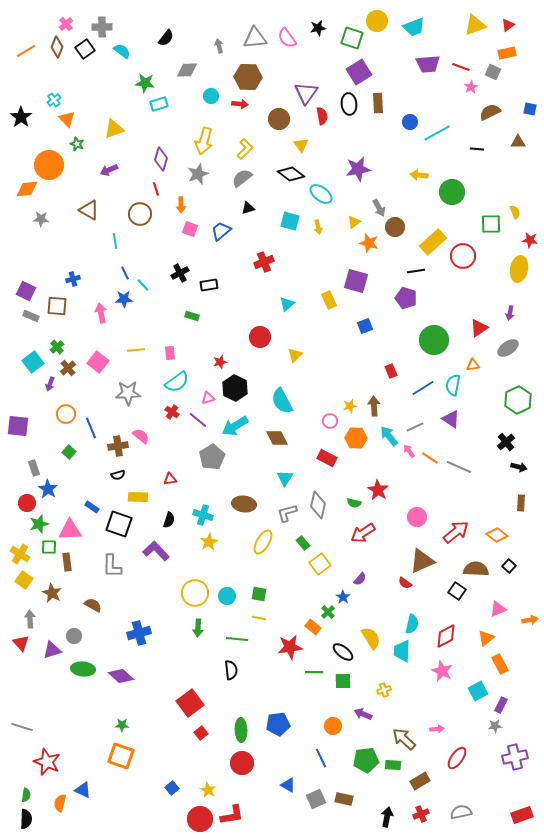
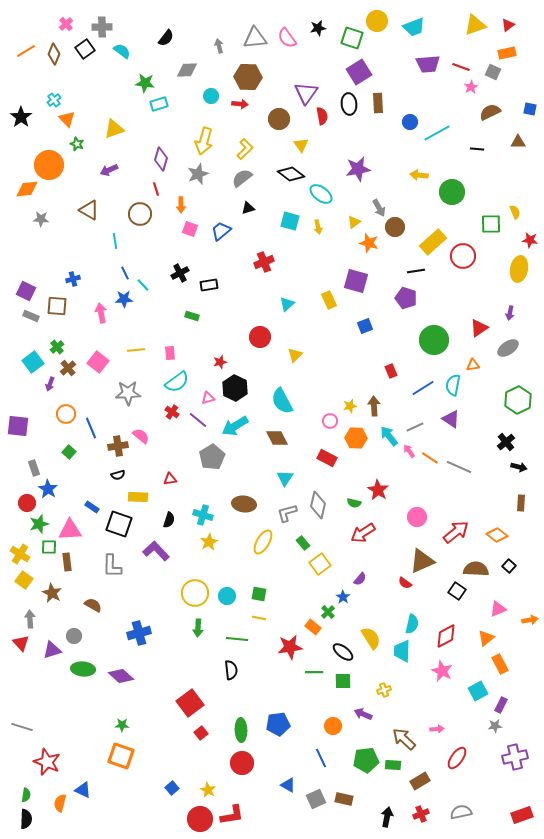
brown diamond at (57, 47): moved 3 px left, 7 px down
